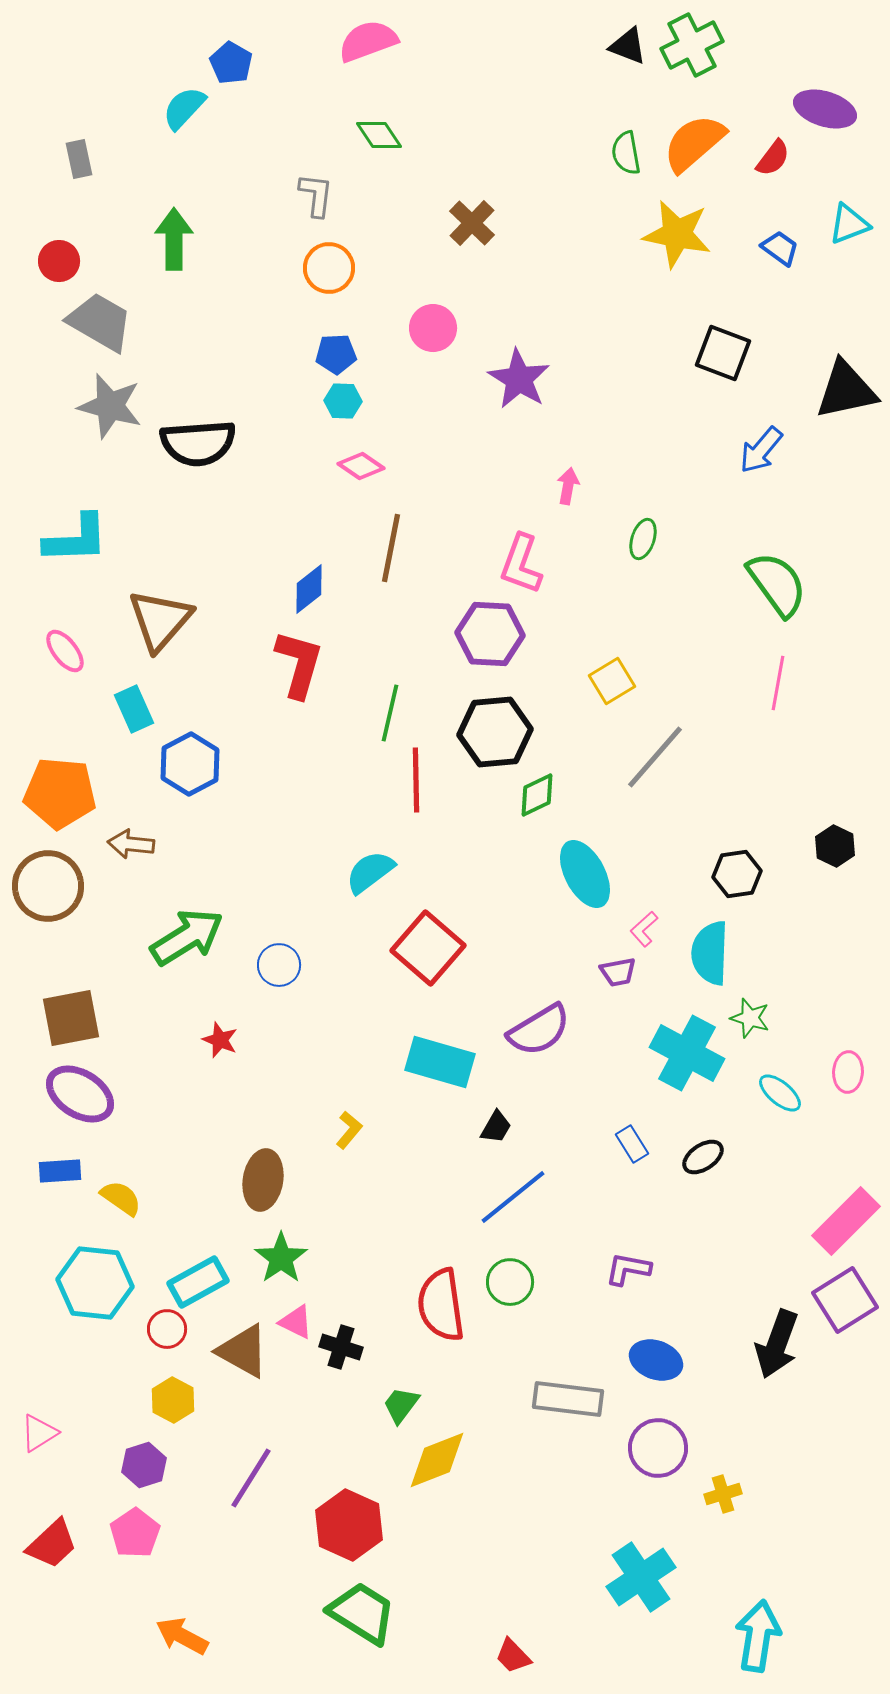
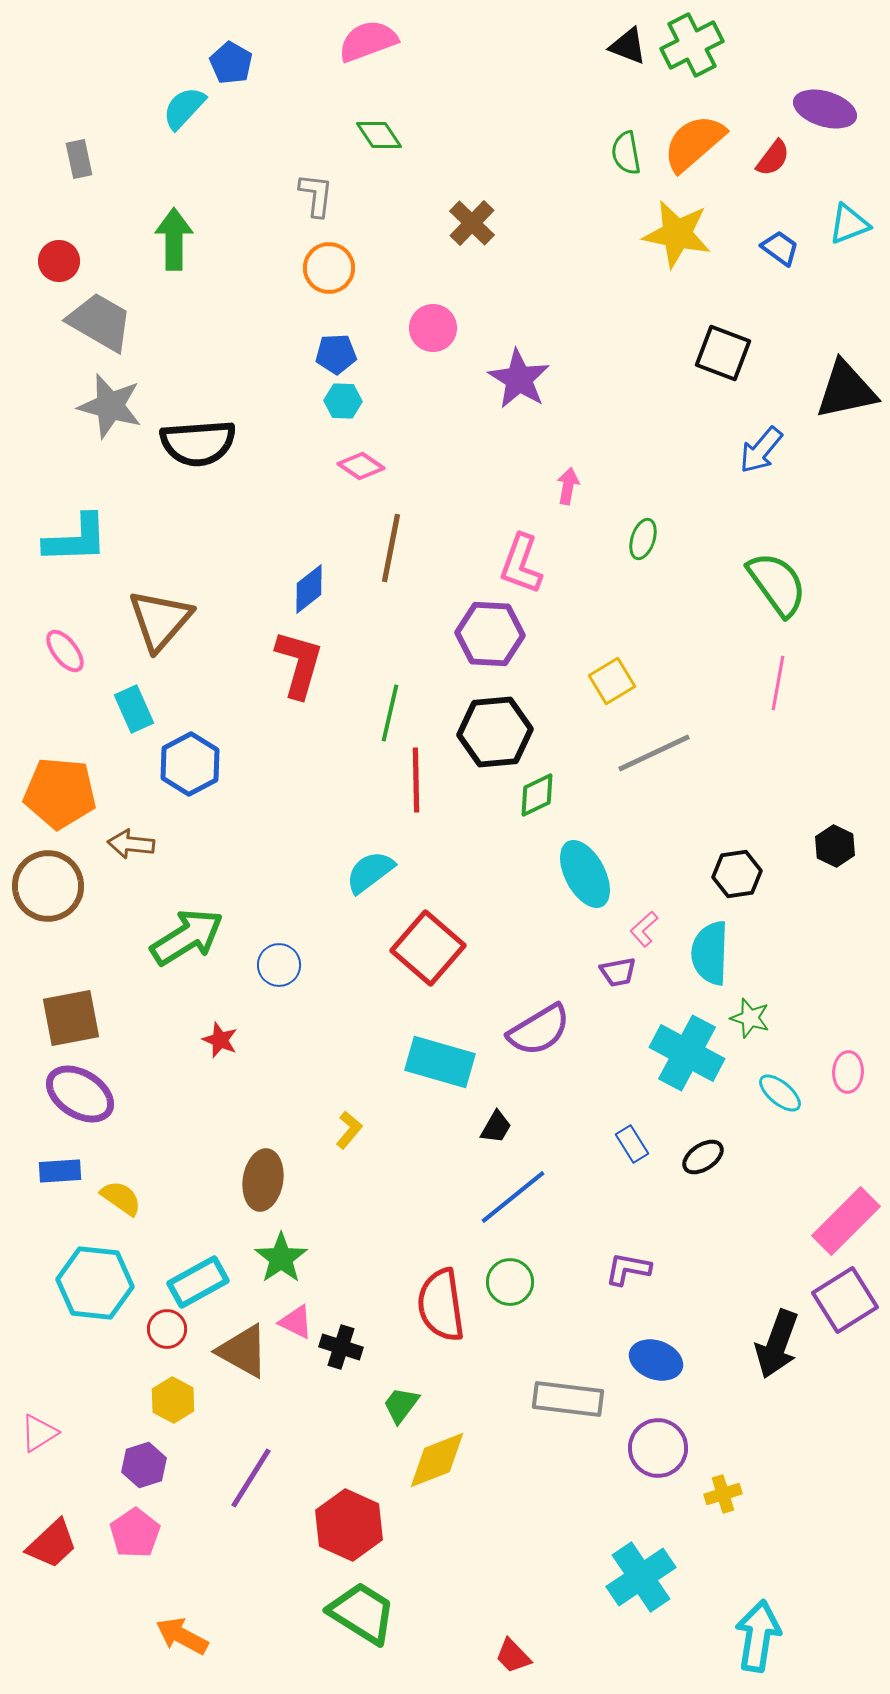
gray line at (655, 757): moved 1 px left, 4 px up; rotated 24 degrees clockwise
